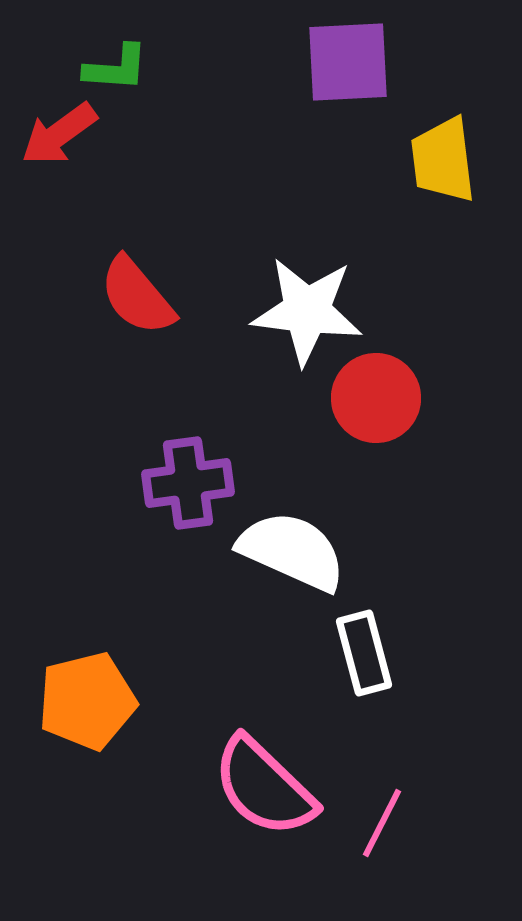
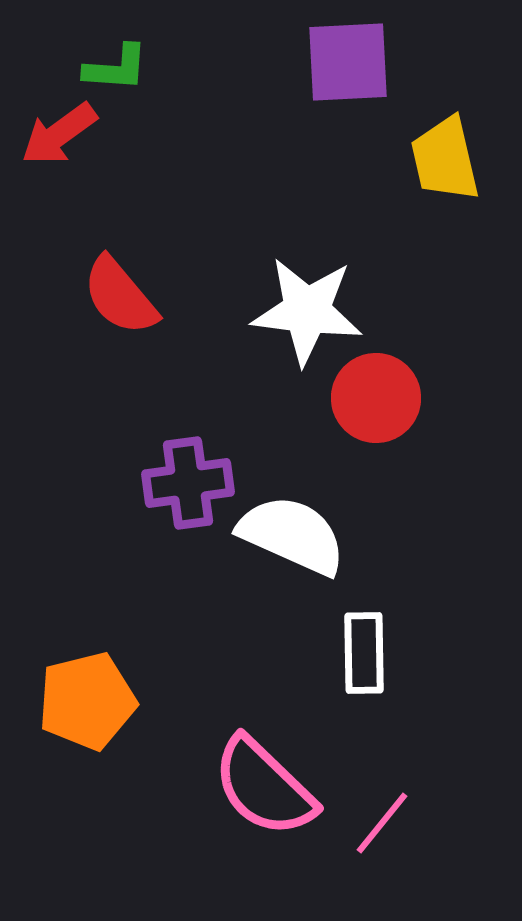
yellow trapezoid: moved 2 px right, 1 px up; rotated 6 degrees counterclockwise
red semicircle: moved 17 px left
white semicircle: moved 16 px up
white rectangle: rotated 14 degrees clockwise
pink line: rotated 12 degrees clockwise
